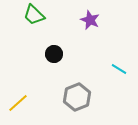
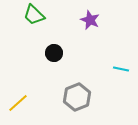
black circle: moved 1 px up
cyan line: moved 2 px right; rotated 21 degrees counterclockwise
